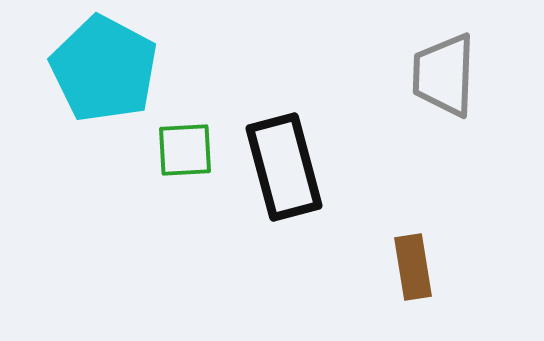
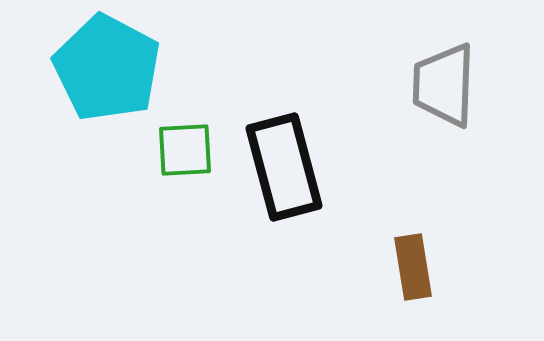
cyan pentagon: moved 3 px right, 1 px up
gray trapezoid: moved 10 px down
